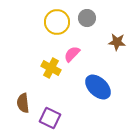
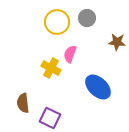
pink semicircle: moved 2 px left; rotated 24 degrees counterclockwise
